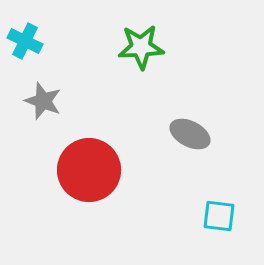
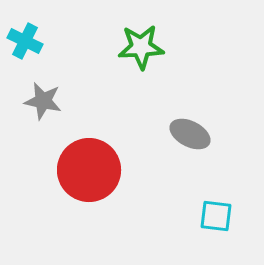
gray star: rotated 9 degrees counterclockwise
cyan square: moved 3 px left
